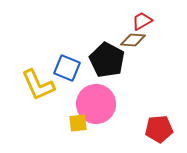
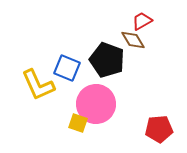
brown diamond: rotated 55 degrees clockwise
black pentagon: rotated 8 degrees counterclockwise
yellow square: rotated 24 degrees clockwise
